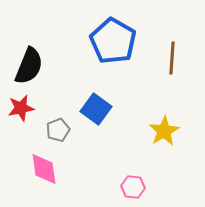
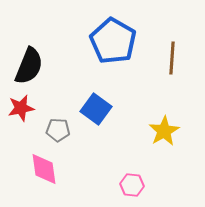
gray pentagon: rotated 25 degrees clockwise
pink hexagon: moved 1 px left, 2 px up
